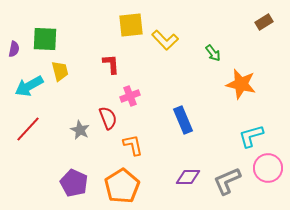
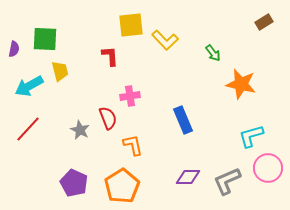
red L-shape: moved 1 px left, 8 px up
pink cross: rotated 12 degrees clockwise
